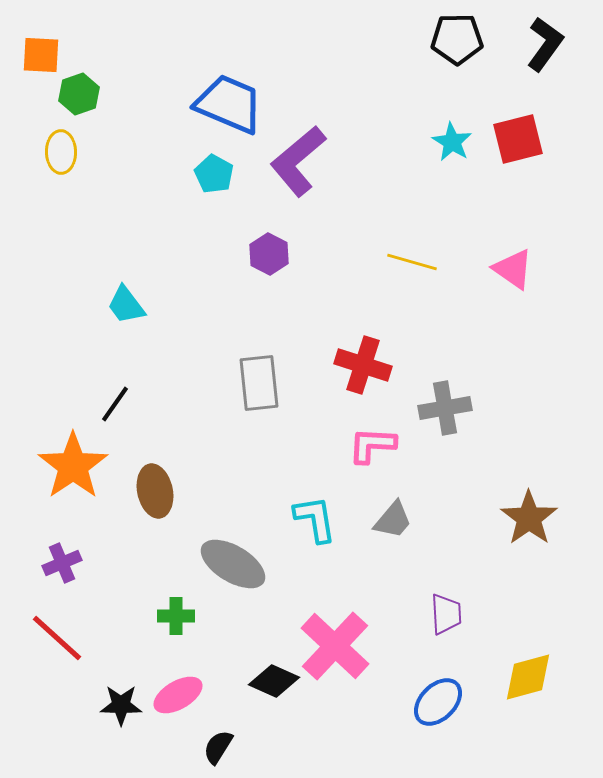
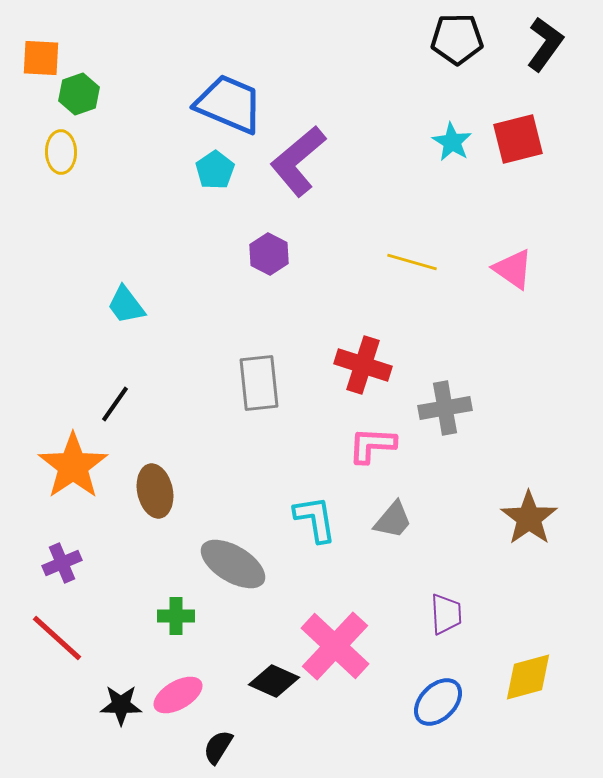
orange square: moved 3 px down
cyan pentagon: moved 1 px right, 4 px up; rotated 9 degrees clockwise
